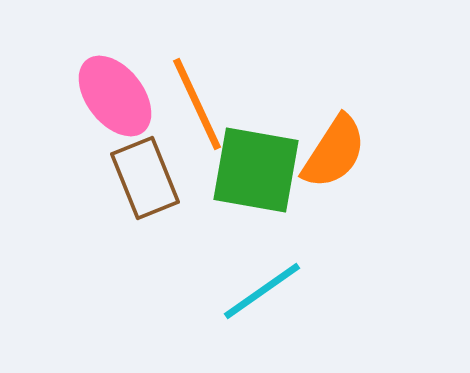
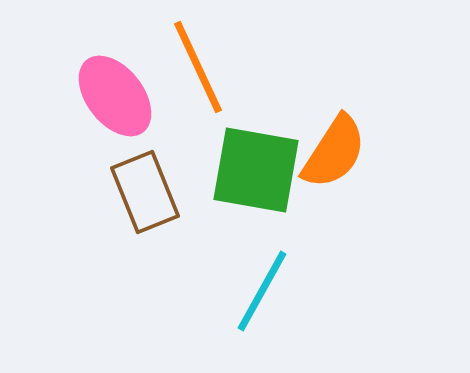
orange line: moved 1 px right, 37 px up
brown rectangle: moved 14 px down
cyan line: rotated 26 degrees counterclockwise
